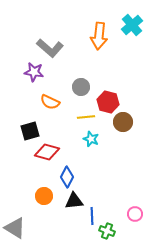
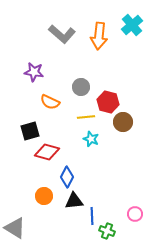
gray L-shape: moved 12 px right, 14 px up
